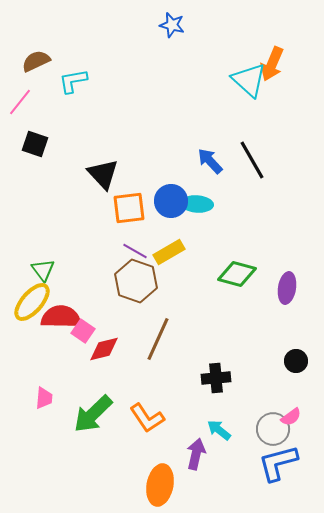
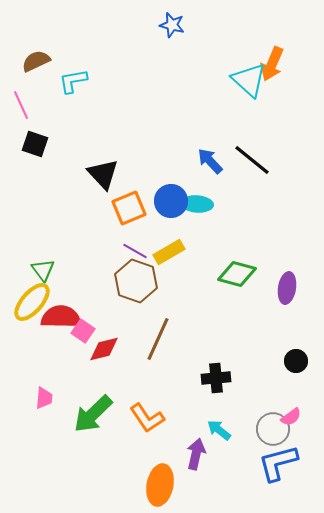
pink line: moved 1 px right, 3 px down; rotated 64 degrees counterclockwise
black line: rotated 21 degrees counterclockwise
orange square: rotated 16 degrees counterclockwise
